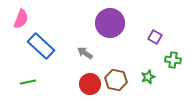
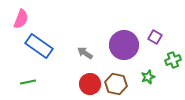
purple circle: moved 14 px right, 22 px down
blue rectangle: moved 2 px left; rotated 8 degrees counterclockwise
green cross: rotated 28 degrees counterclockwise
brown hexagon: moved 4 px down
